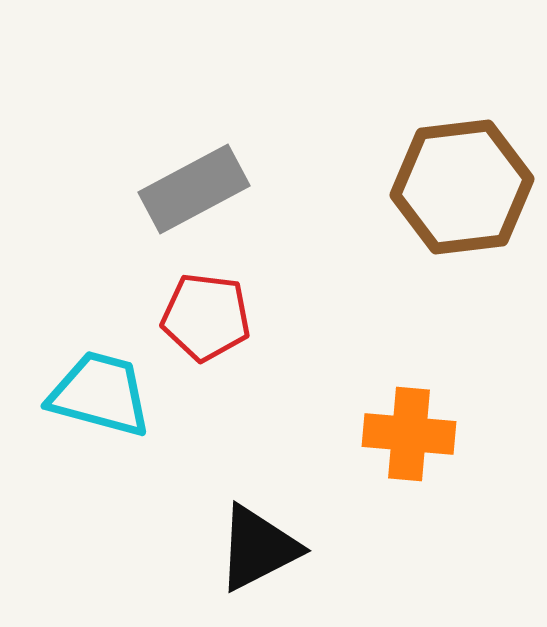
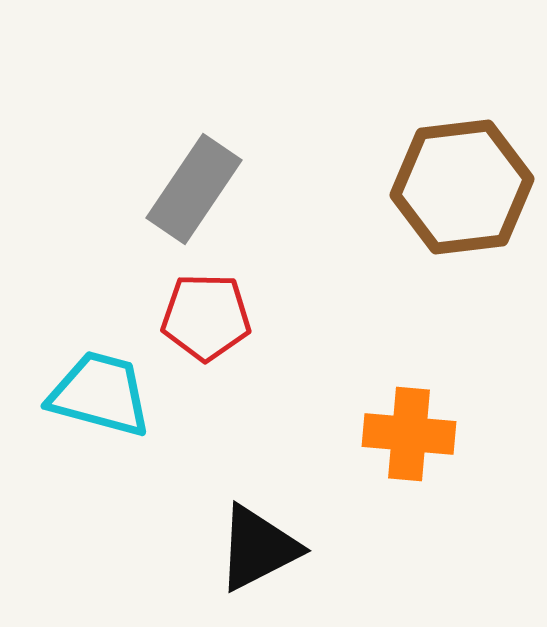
gray rectangle: rotated 28 degrees counterclockwise
red pentagon: rotated 6 degrees counterclockwise
